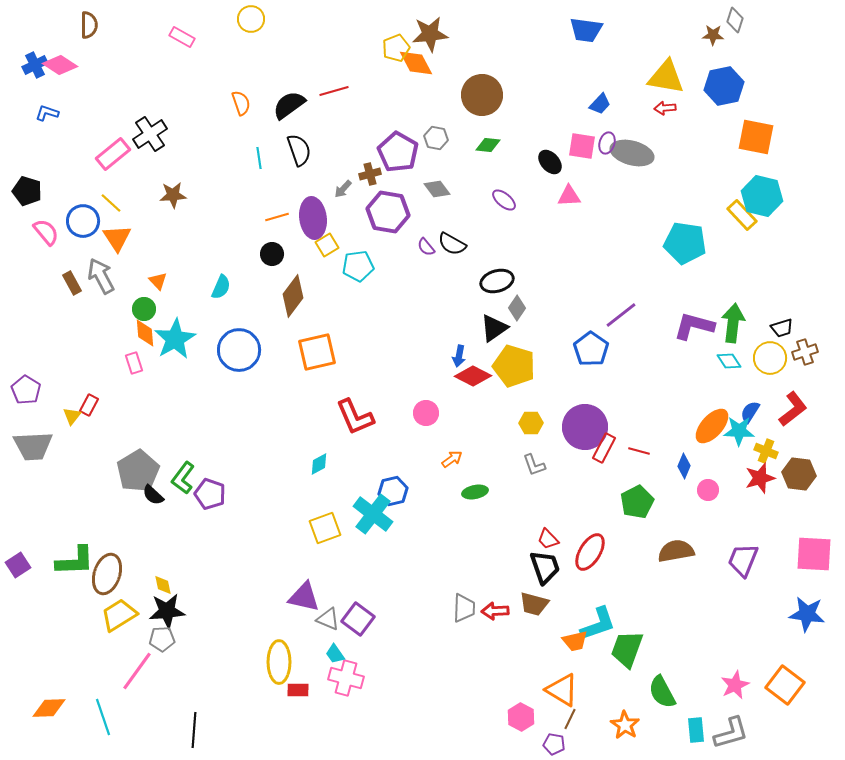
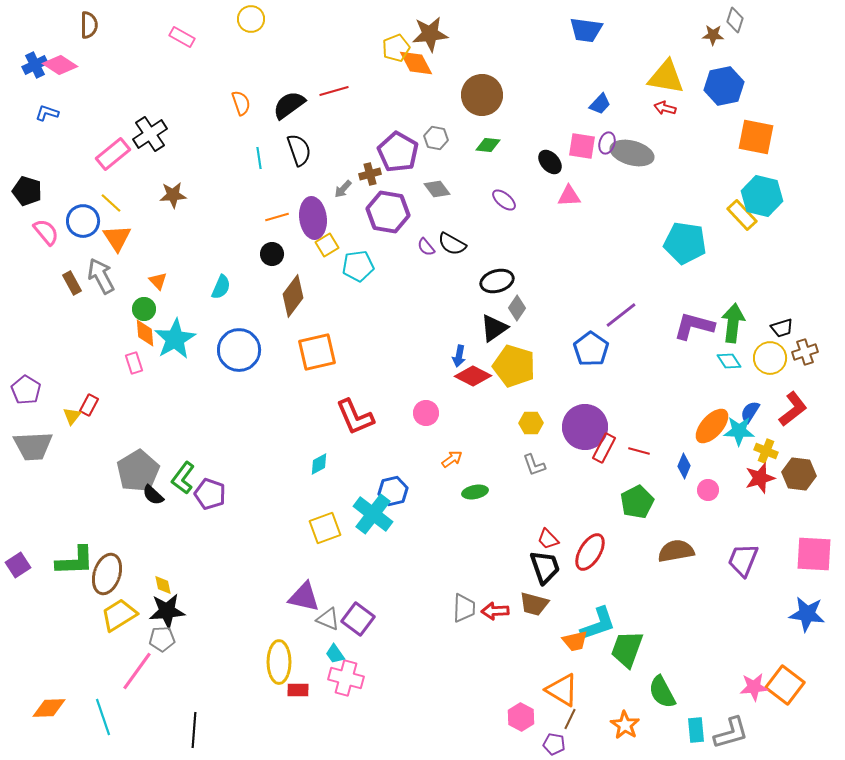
red arrow at (665, 108): rotated 20 degrees clockwise
pink star at (735, 685): moved 19 px right, 2 px down; rotated 20 degrees clockwise
